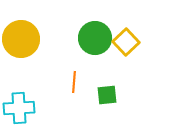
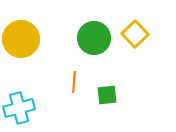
green circle: moved 1 px left
yellow square: moved 9 px right, 8 px up
cyan cross: rotated 12 degrees counterclockwise
